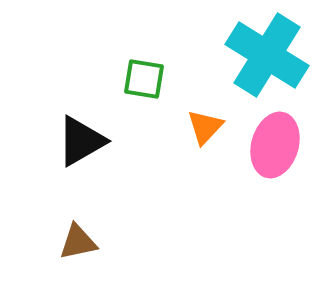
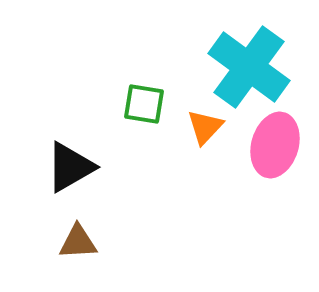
cyan cross: moved 18 px left, 12 px down; rotated 4 degrees clockwise
green square: moved 25 px down
black triangle: moved 11 px left, 26 px down
brown triangle: rotated 9 degrees clockwise
